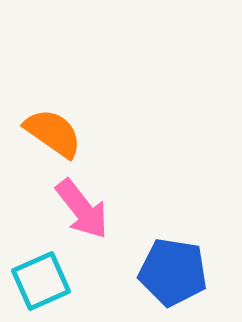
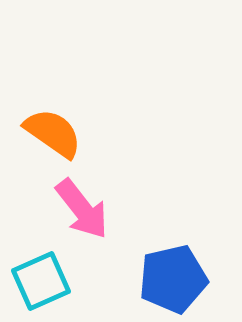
blue pentagon: moved 7 px down; rotated 22 degrees counterclockwise
